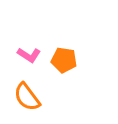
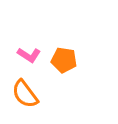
orange semicircle: moved 2 px left, 3 px up
